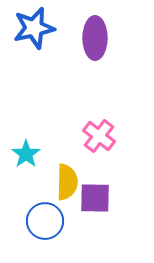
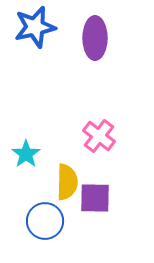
blue star: moved 1 px right, 1 px up
